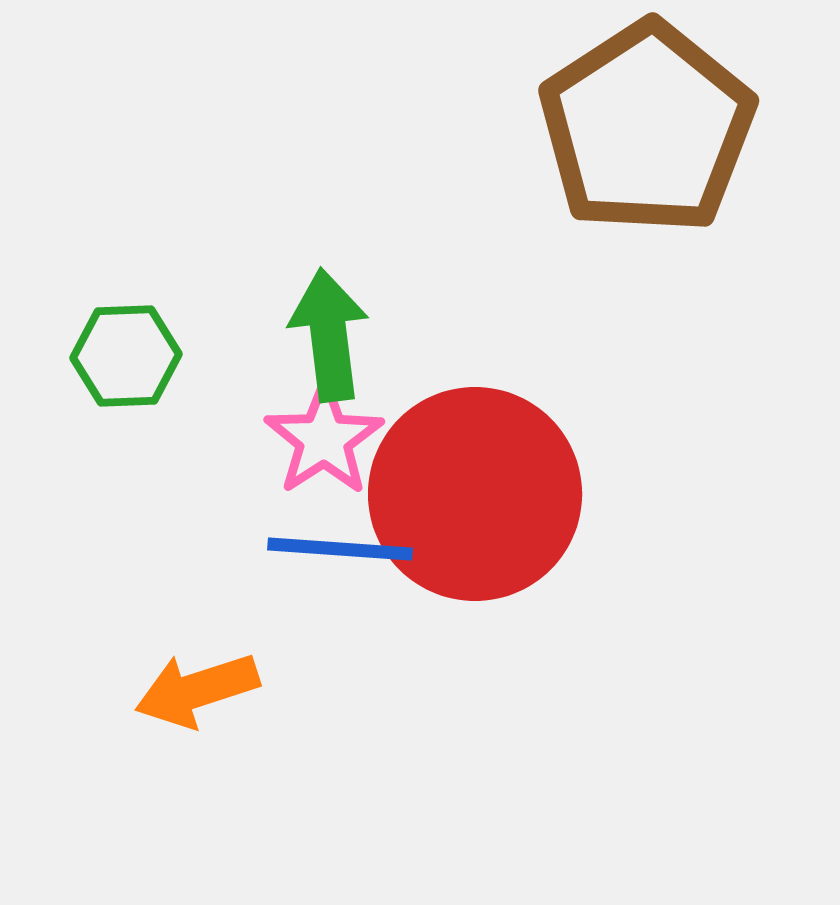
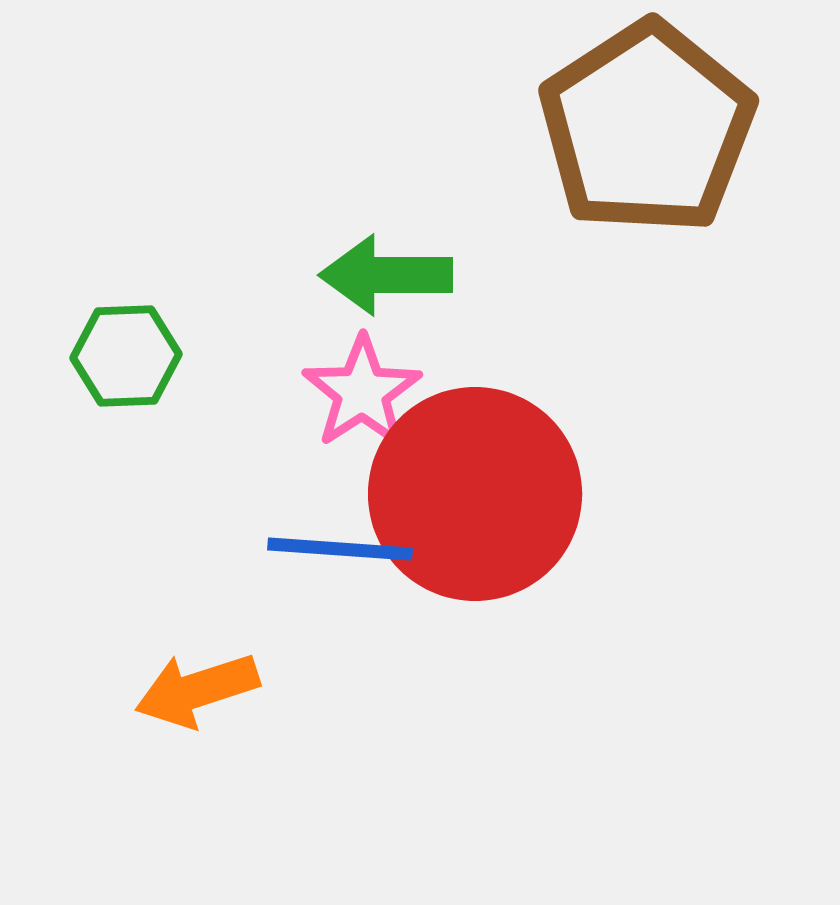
green arrow: moved 57 px right, 60 px up; rotated 83 degrees counterclockwise
pink star: moved 38 px right, 47 px up
